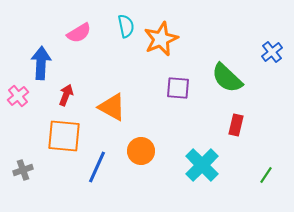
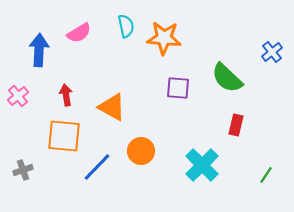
orange star: moved 3 px right, 1 px up; rotated 28 degrees clockwise
blue arrow: moved 2 px left, 13 px up
red arrow: rotated 30 degrees counterclockwise
blue line: rotated 20 degrees clockwise
